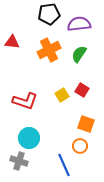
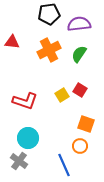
red square: moved 2 px left
cyan circle: moved 1 px left
gray cross: rotated 18 degrees clockwise
